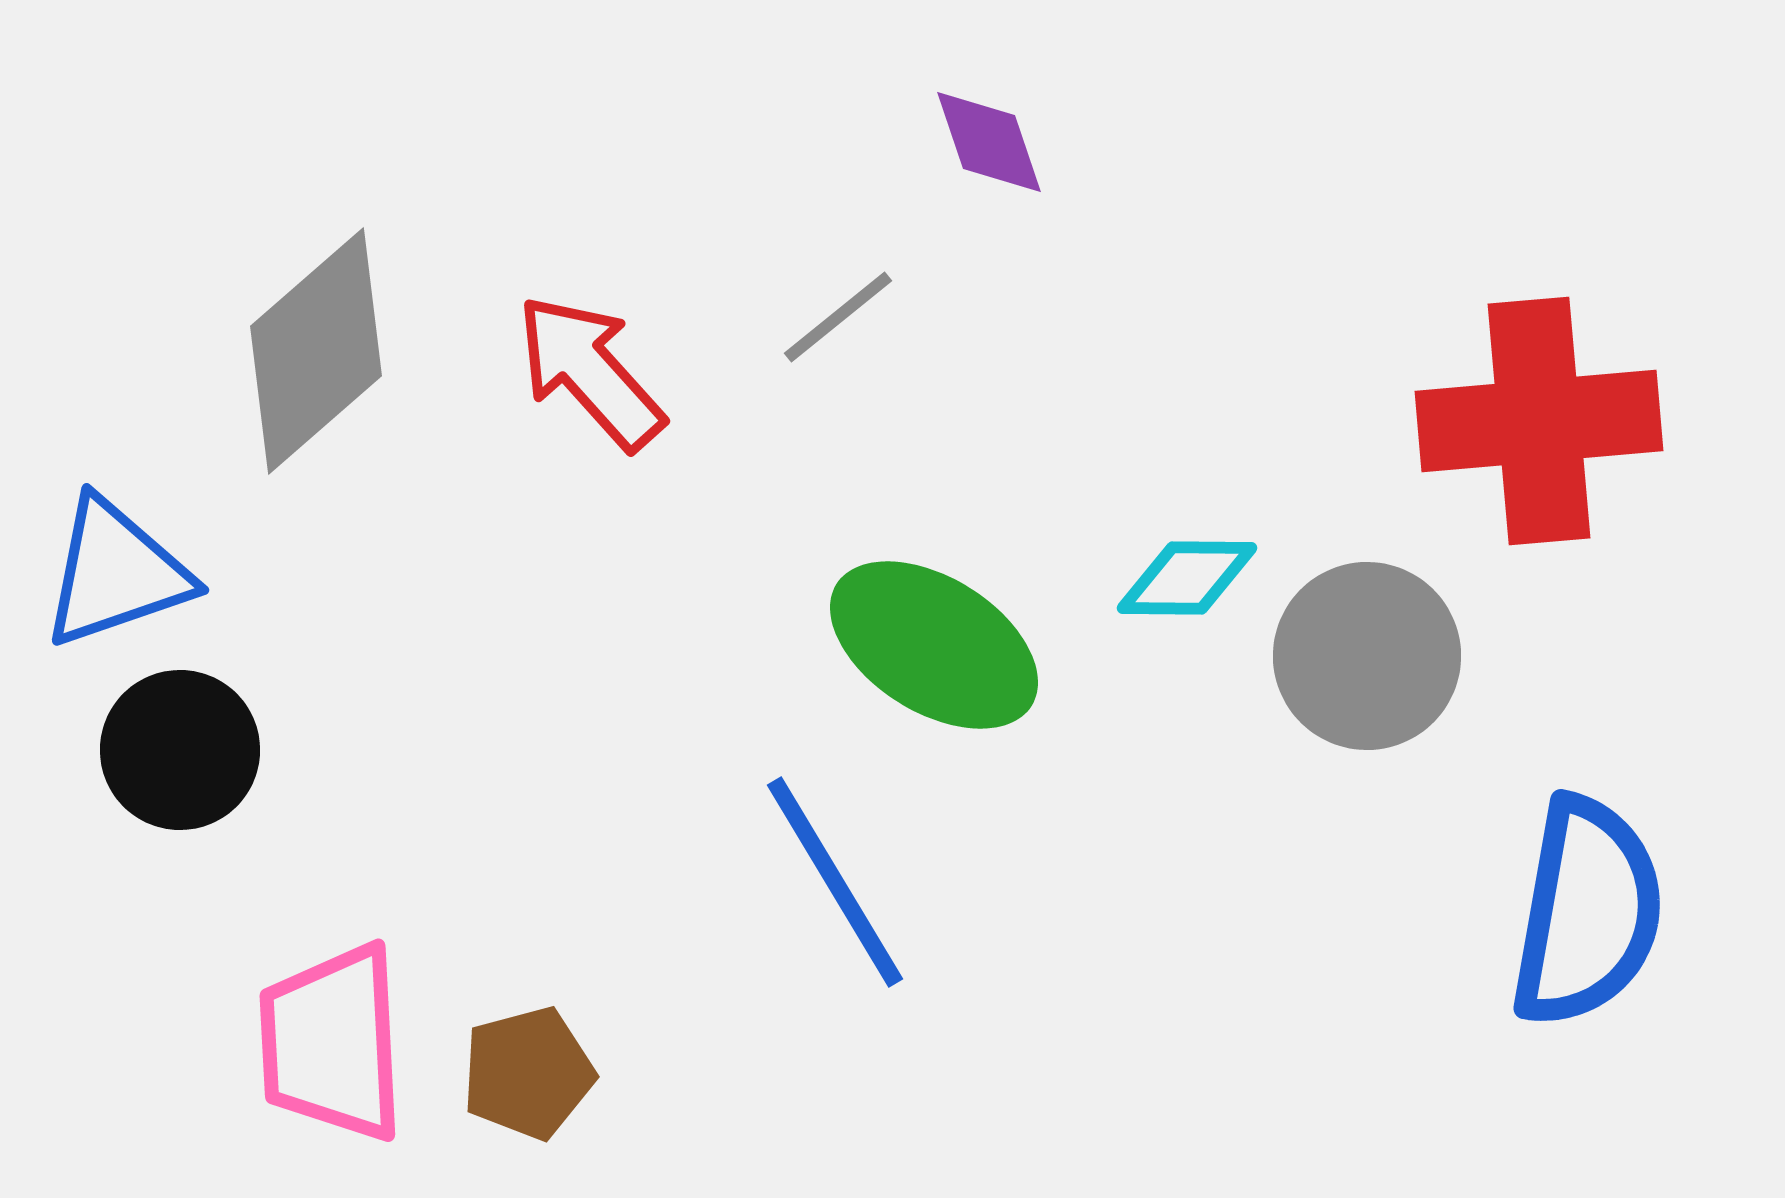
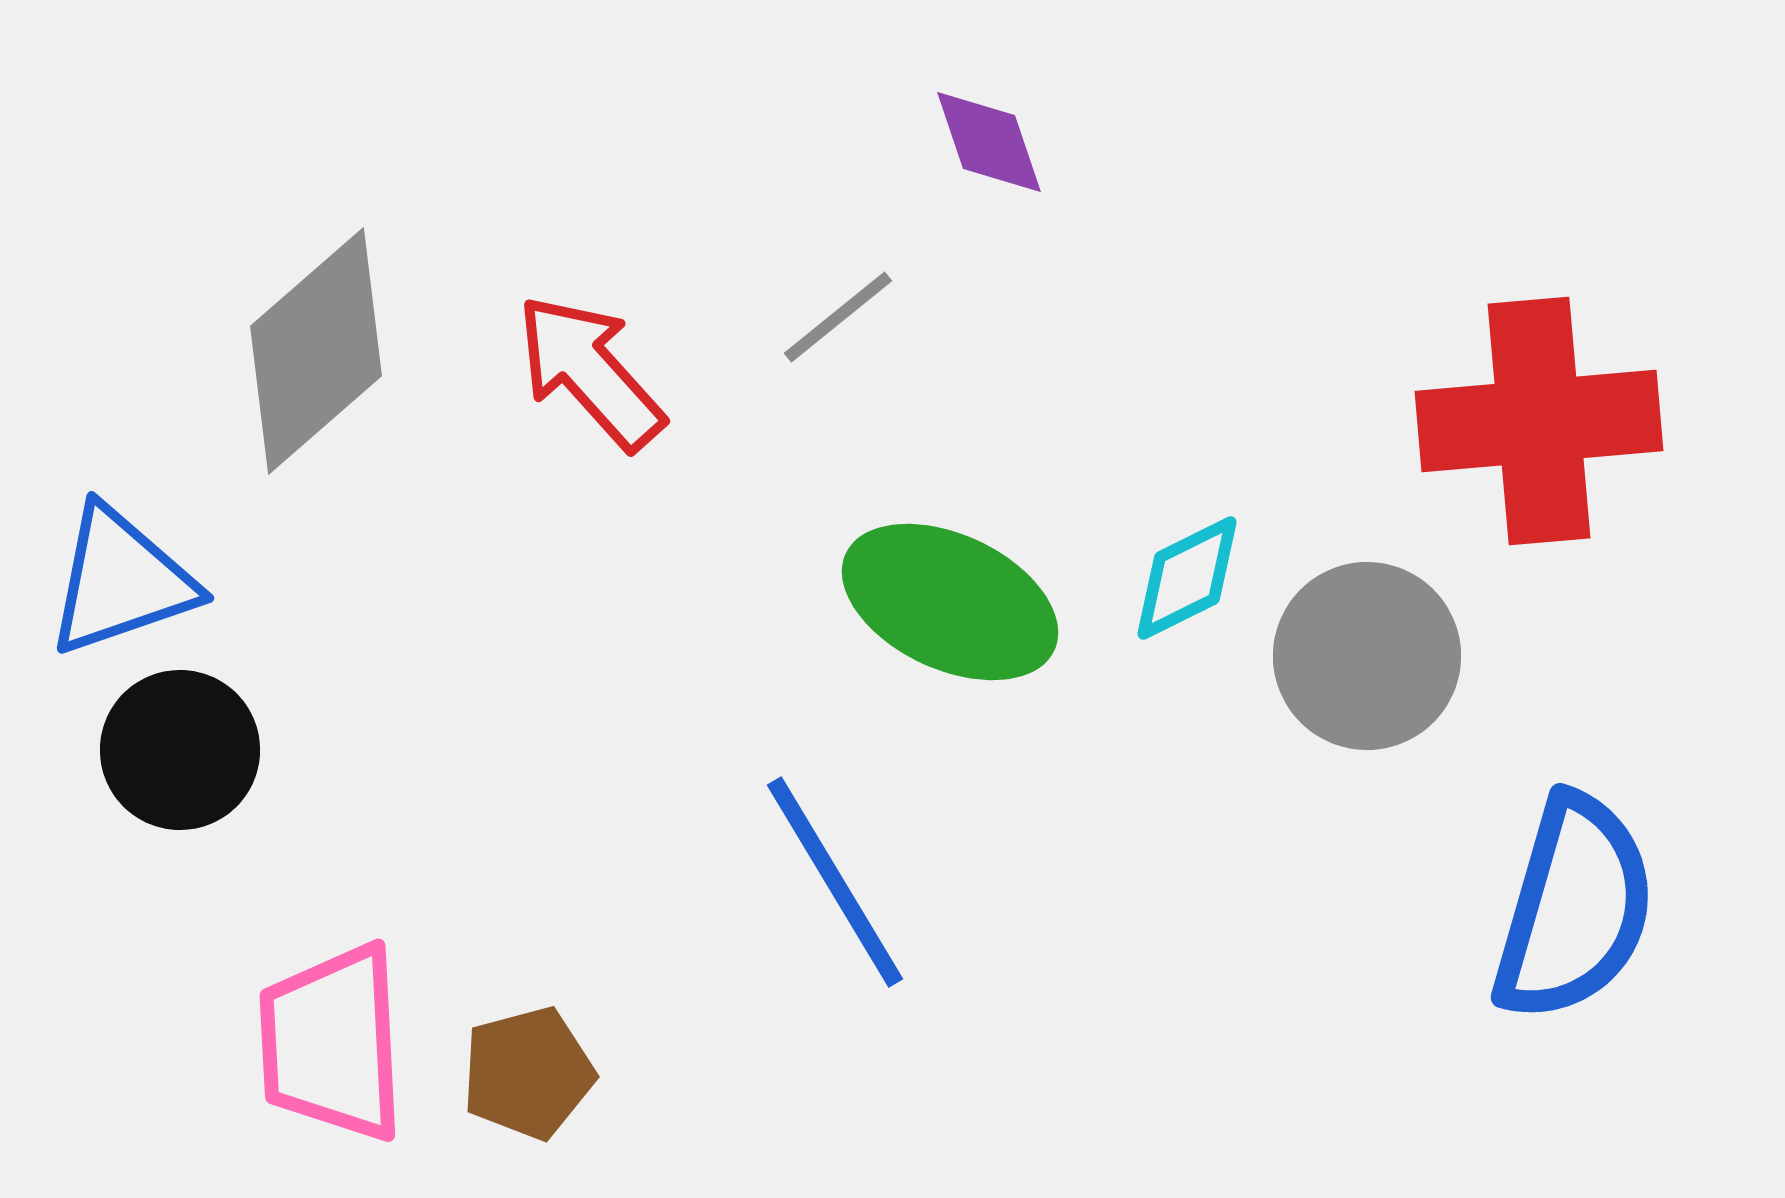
blue triangle: moved 5 px right, 8 px down
cyan diamond: rotated 27 degrees counterclockwise
green ellipse: moved 16 px right, 43 px up; rotated 7 degrees counterclockwise
blue semicircle: moved 13 px left, 4 px up; rotated 6 degrees clockwise
